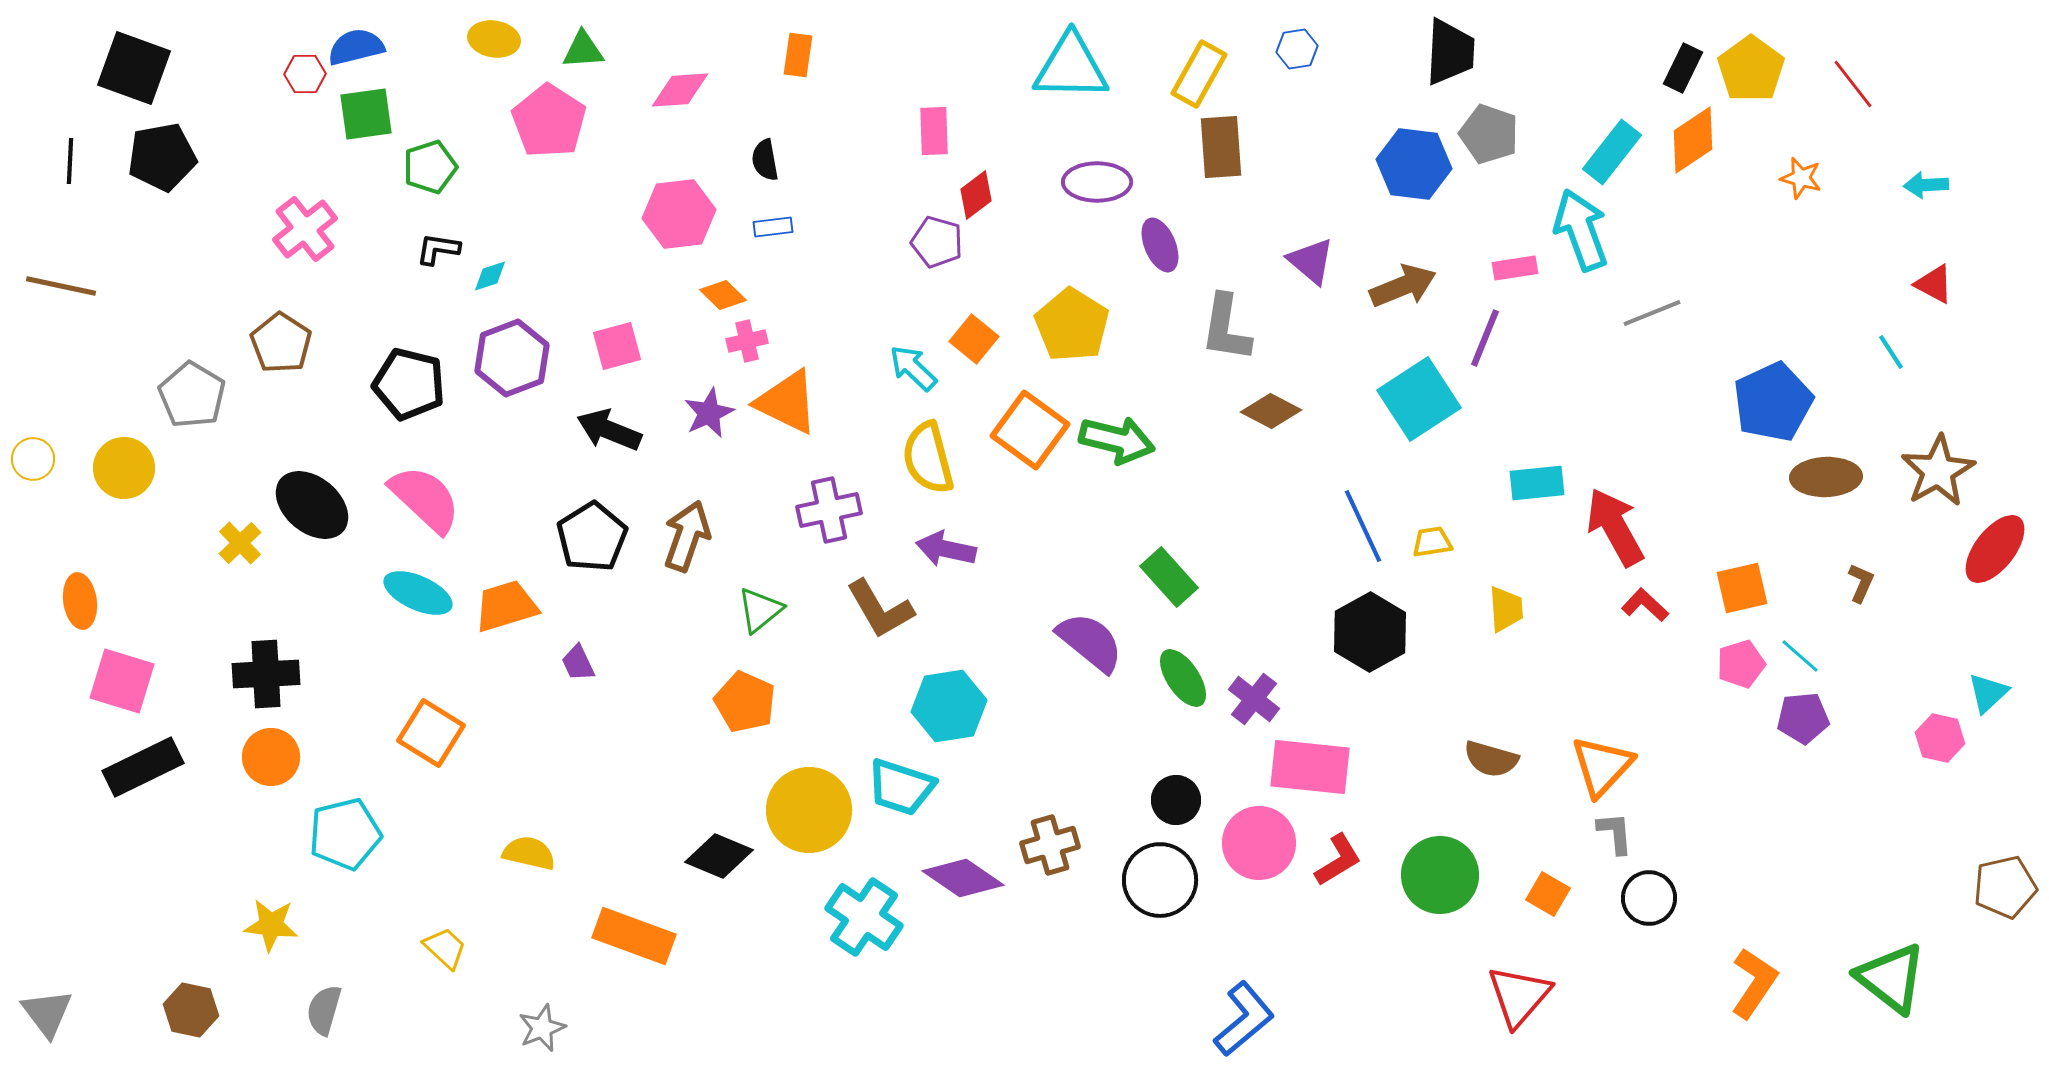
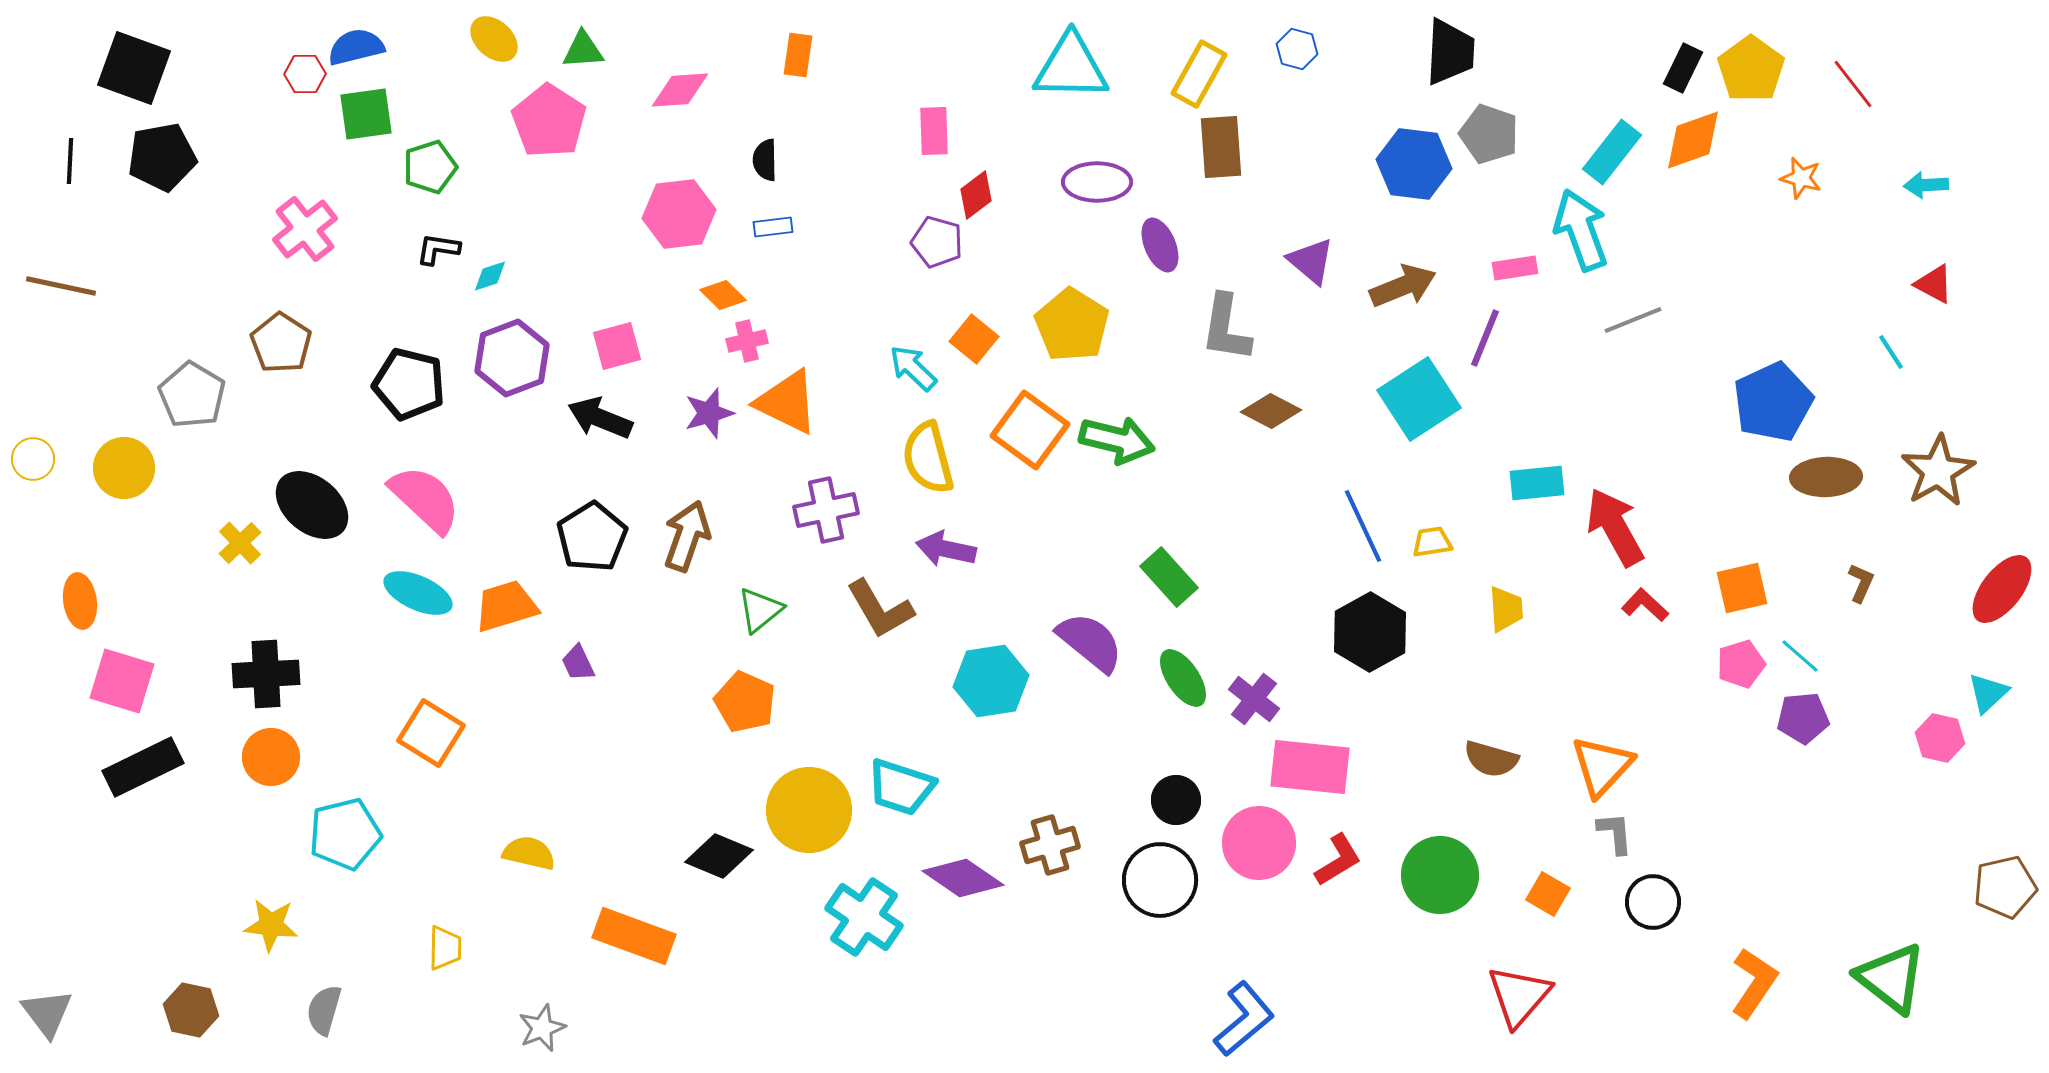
yellow ellipse at (494, 39): rotated 33 degrees clockwise
blue hexagon at (1297, 49): rotated 24 degrees clockwise
orange diamond at (1693, 140): rotated 14 degrees clockwise
black semicircle at (765, 160): rotated 9 degrees clockwise
gray line at (1652, 313): moved 19 px left, 7 px down
purple star at (709, 413): rotated 9 degrees clockwise
black arrow at (609, 430): moved 9 px left, 12 px up
purple cross at (829, 510): moved 3 px left
red ellipse at (1995, 549): moved 7 px right, 40 px down
cyan hexagon at (949, 706): moved 42 px right, 25 px up
black circle at (1649, 898): moved 4 px right, 4 px down
yellow trapezoid at (445, 948): rotated 48 degrees clockwise
